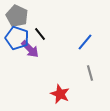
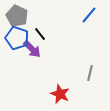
blue line: moved 4 px right, 27 px up
purple arrow: moved 2 px right
gray line: rotated 28 degrees clockwise
